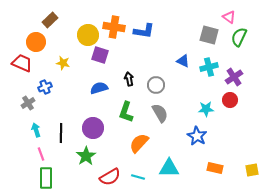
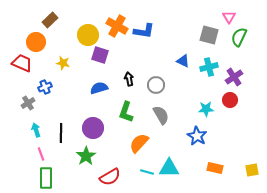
pink triangle: rotated 24 degrees clockwise
orange cross: moved 3 px right, 1 px up; rotated 20 degrees clockwise
gray semicircle: moved 1 px right, 2 px down
cyan line: moved 9 px right, 5 px up
